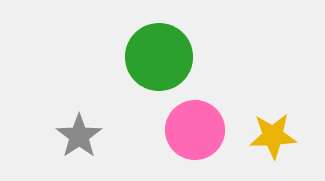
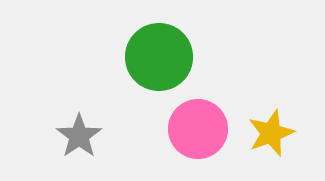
pink circle: moved 3 px right, 1 px up
yellow star: moved 2 px left, 3 px up; rotated 18 degrees counterclockwise
